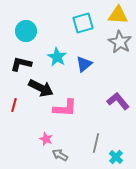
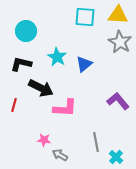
cyan square: moved 2 px right, 6 px up; rotated 20 degrees clockwise
pink star: moved 2 px left, 1 px down; rotated 16 degrees counterclockwise
gray line: moved 1 px up; rotated 24 degrees counterclockwise
